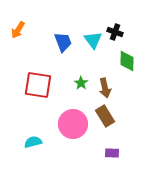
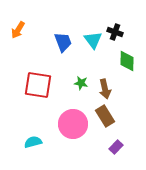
green star: rotated 24 degrees counterclockwise
brown arrow: moved 1 px down
purple rectangle: moved 4 px right, 6 px up; rotated 48 degrees counterclockwise
